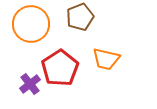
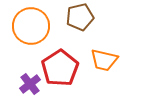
brown pentagon: rotated 8 degrees clockwise
orange circle: moved 2 px down
orange trapezoid: moved 2 px left, 1 px down
